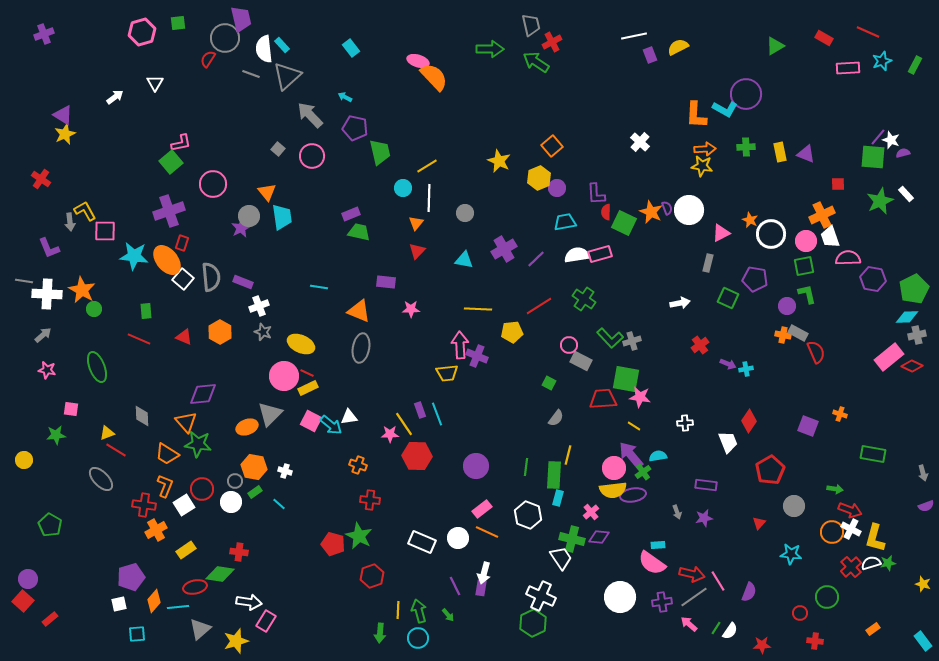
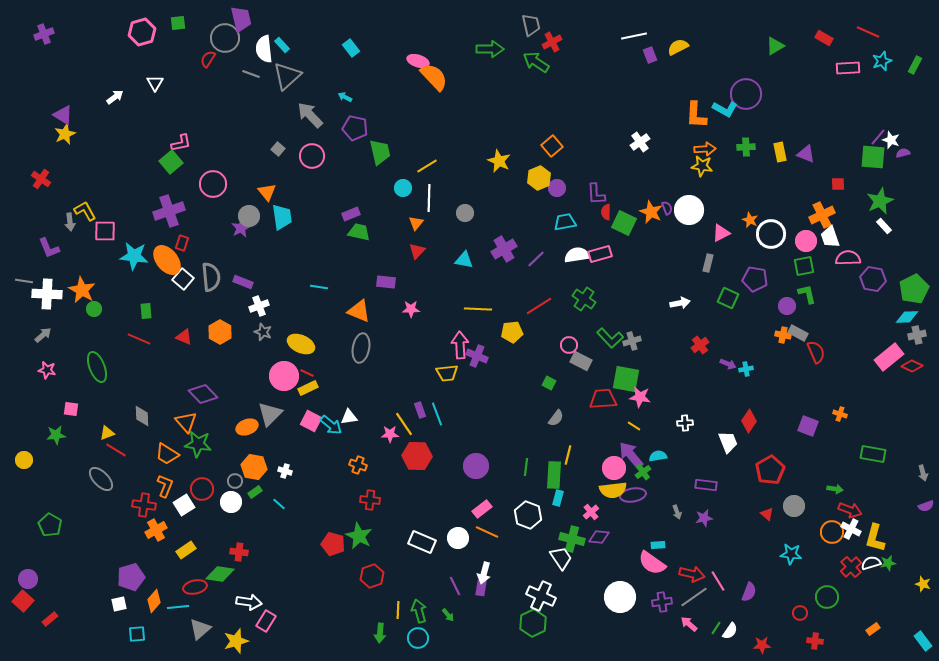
white cross at (640, 142): rotated 12 degrees clockwise
white rectangle at (906, 194): moved 22 px left, 32 px down
purple diamond at (203, 394): rotated 52 degrees clockwise
red triangle at (759, 523): moved 8 px right, 9 px up; rotated 32 degrees counterclockwise
